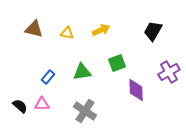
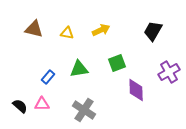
green triangle: moved 3 px left, 3 px up
gray cross: moved 1 px left, 1 px up
